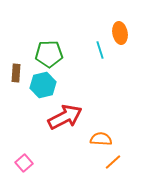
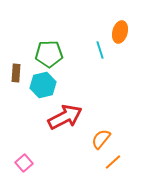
orange ellipse: moved 1 px up; rotated 25 degrees clockwise
orange semicircle: rotated 55 degrees counterclockwise
